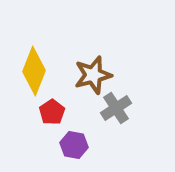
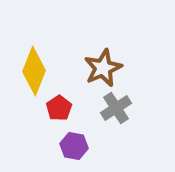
brown star: moved 10 px right, 7 px up; rotated 9 degrees counterclockwise
red pentagon: moved 7 px right, 4 px up
purple hexagon: moved 1 px down
